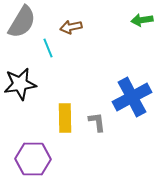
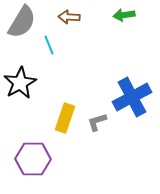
green arrow: moved 18 px left, 5 px up
brown arrow: moved 2 px left, 10 px up; rotated 15 degrees clockwise
cyan line: moved 1 px right, 3 px up
black star: moved 1 px up; rotated 20 degrees counterclockwise
yellow rectangle: rotated 20 degrees clockwise
gray L-shape: rotated 100 degrees counterclockwise
